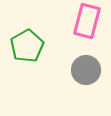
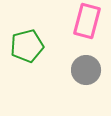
green pentagon: rotated 16 degrees clockwise
